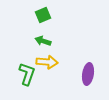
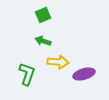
yellow arrow: moved 11 px right
purple ellipse: moved 4 px left; rotated 65 degrees clockwise
